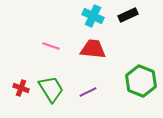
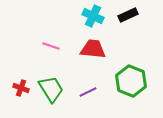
green hexagon: moved 10 px left
